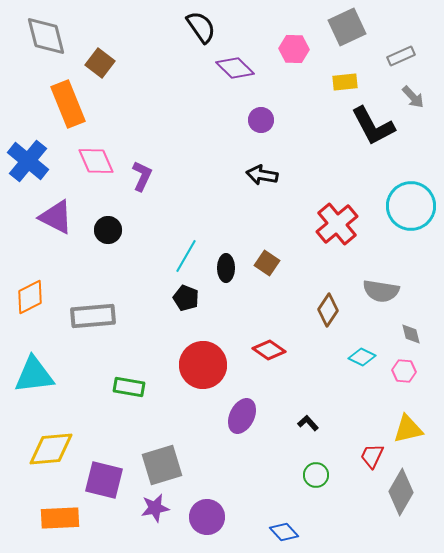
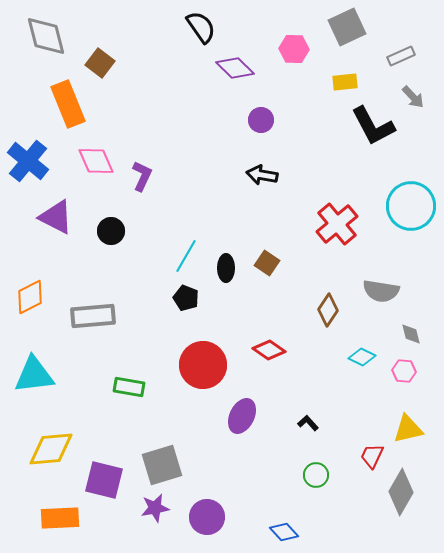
black circle at (108, 230): moved 3 px right, 1 px down
